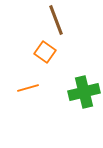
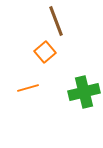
brown line: moved 1 px down
orange square: rotated 15 degrees clockwise
